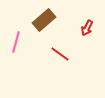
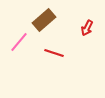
pink line: moved 3 px right; rotated 25 degrees clockwise
red line: moved 6 px left, 1 px up; rotated 18 degrees counterclockwise
